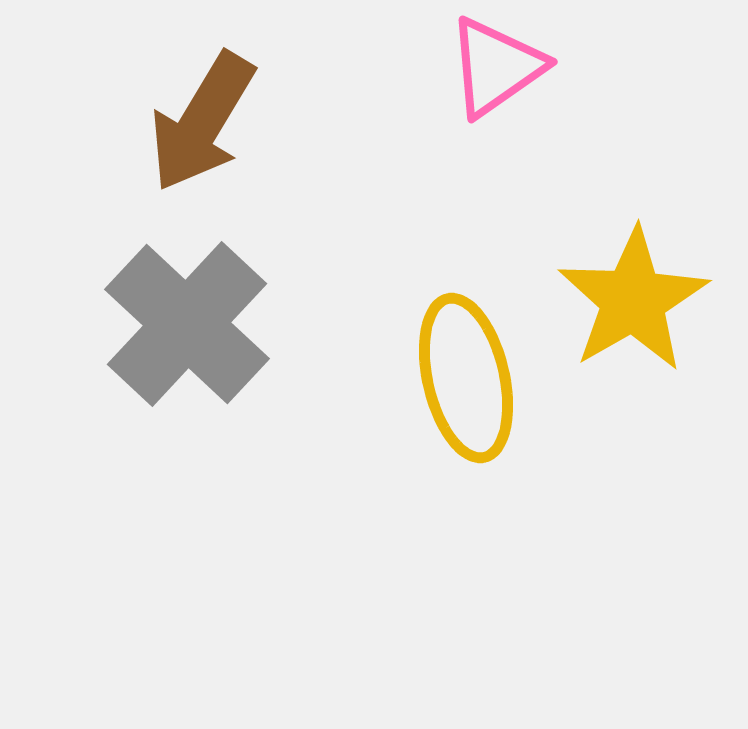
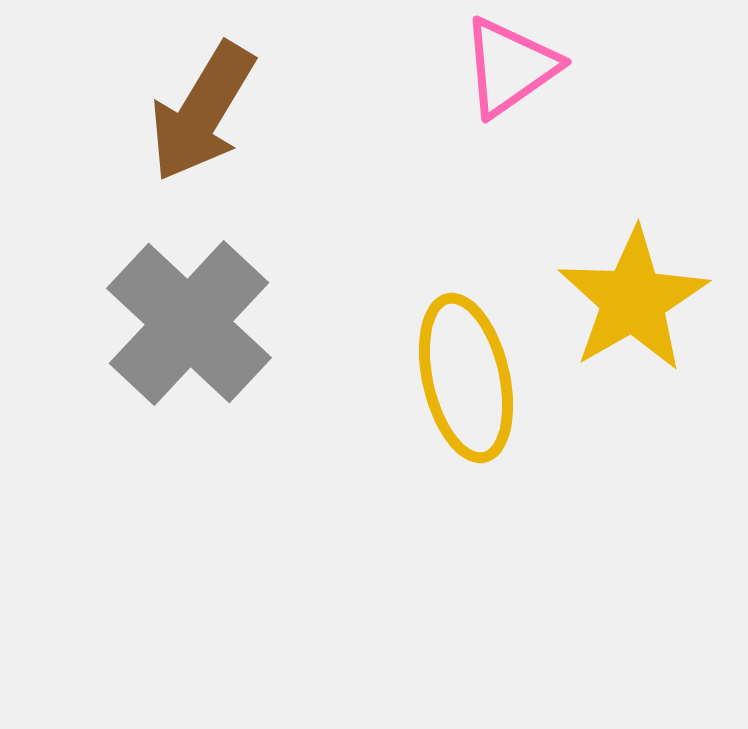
pink triangle: moved 14 px right
brown arrow: moved 10 px up
gray cross: moved 2 px right, 1 px up
